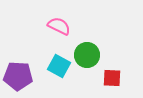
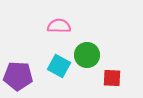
pink semicircle: rotated 25 degrees counterclockwise
